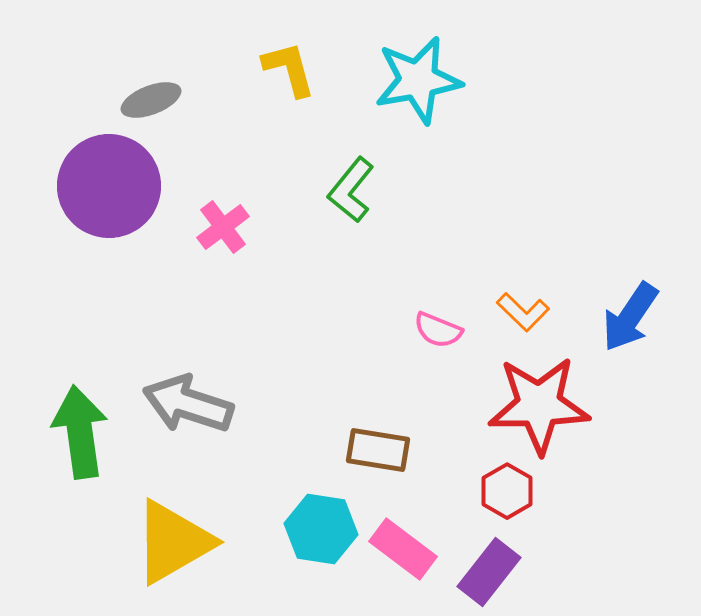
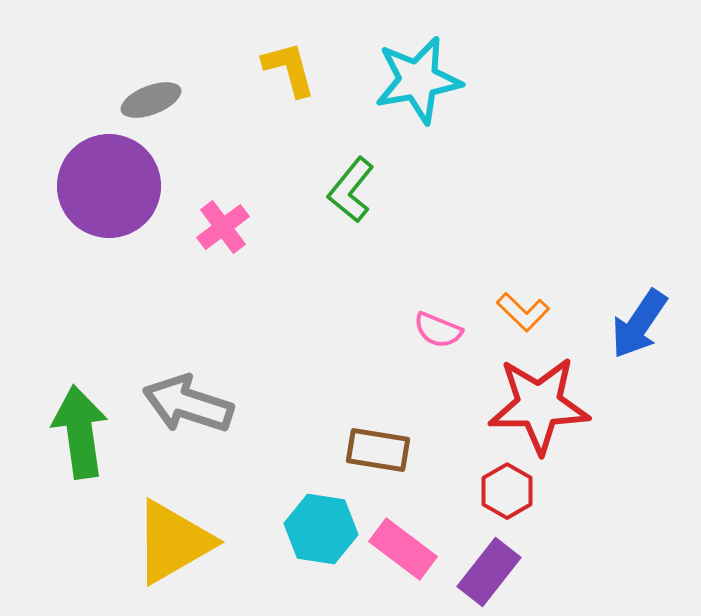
blue arrow: moved 9 px right, 7 px down
